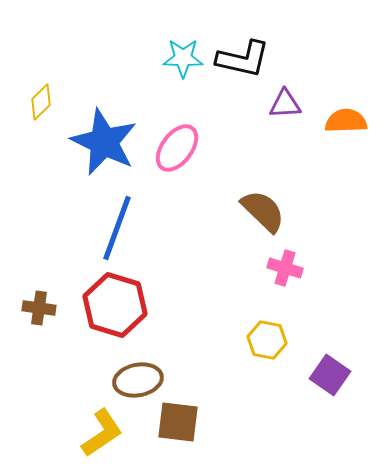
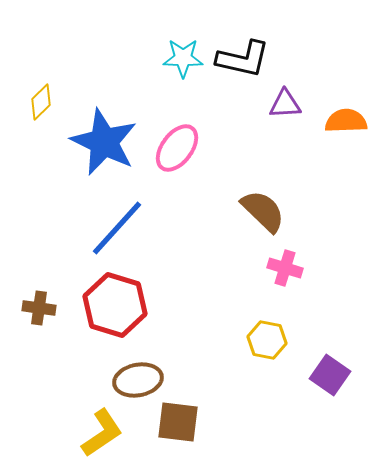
blue line: rotated 22 degrees clockwise
